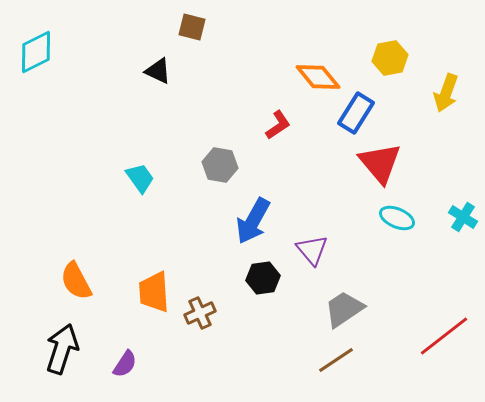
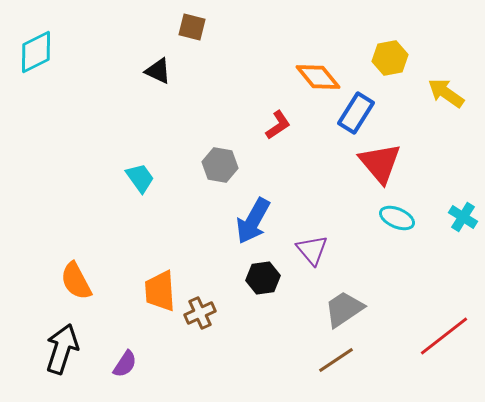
yellow arrow: rotated 105 degrees clockwise
orange trapezoid: moved 6 px right, 1 px up
